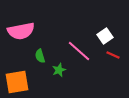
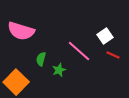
pink semicircle: rotated 28 degrees clockwise
green semicircle: moved 1 px right, 3 px down; rotated 32 degrees clockwise
orange square: moved 1 px left; rotated 35 degrees counterclockwise
